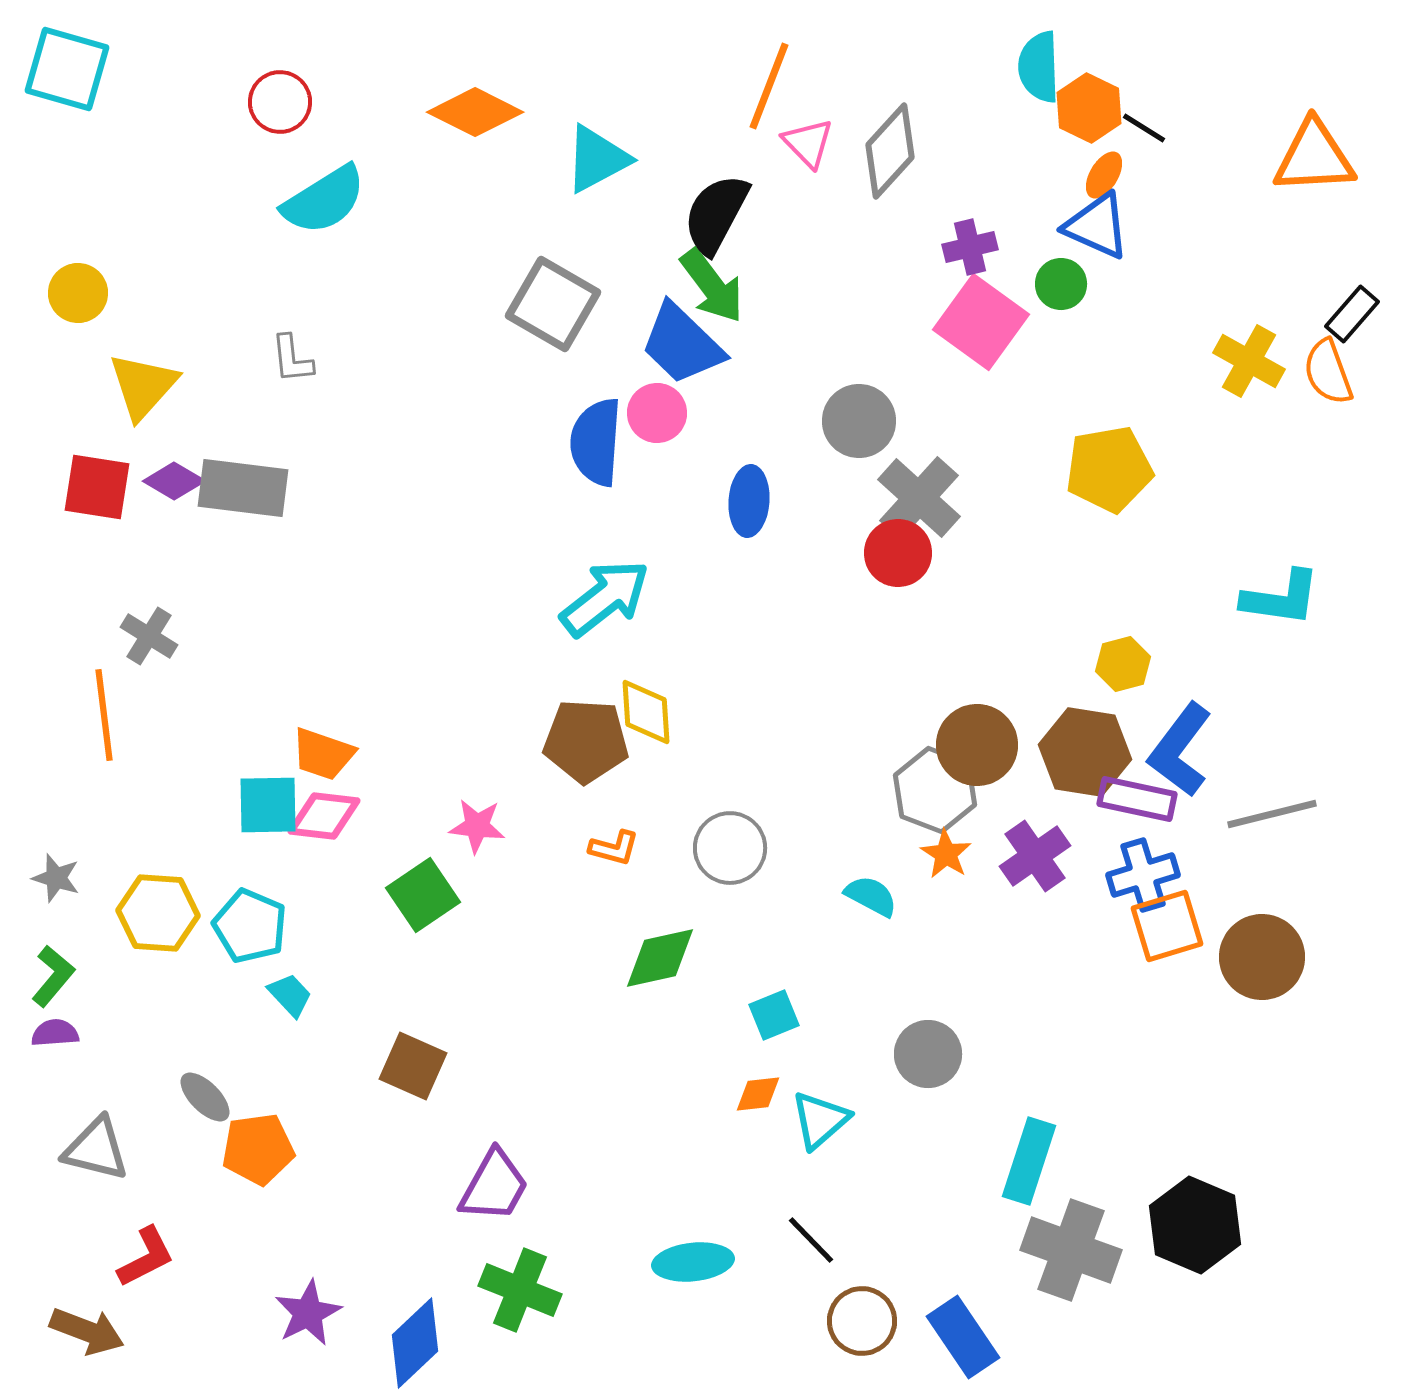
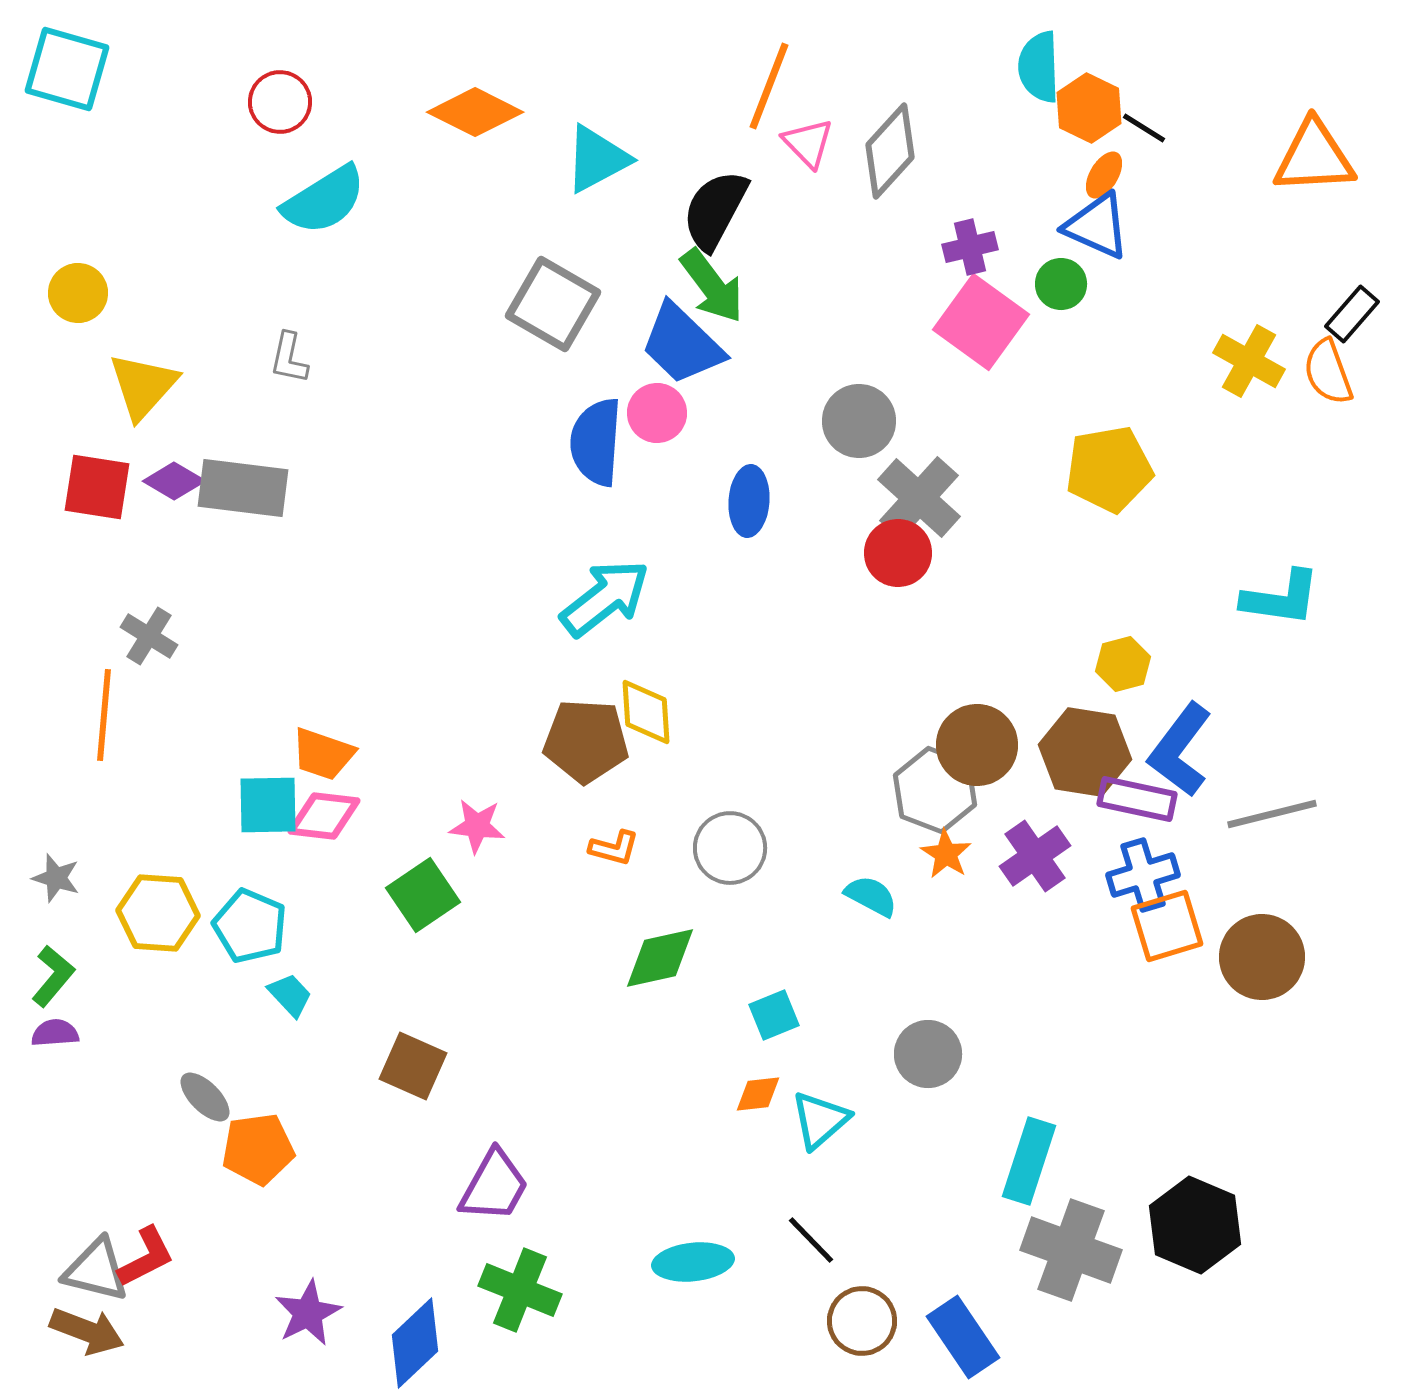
black semicircle at (716, 214): moved 1 px left, 4 px up
gray L-shape at (292, 359): moved 3 px left, 1 px up; rotated 18 degrees clockwise
orange line at (104, 715): rotated 12 degrees clockwise
gray triangle at (96, 1149): moved 121 px down
